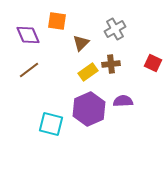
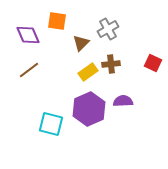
gray cross: moved 7 px left
